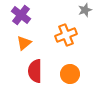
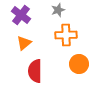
gray star: moved 27 px left
orange cross: rotated 20 degrees clockwise
orange circle: moved 9 px right, 10 px up
